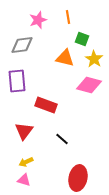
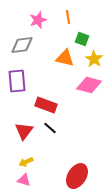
black line: moved 12 px left, 11 px up
red ellipse: moved 1 px left, 2 px up; rotated 20 degrees clockwise
